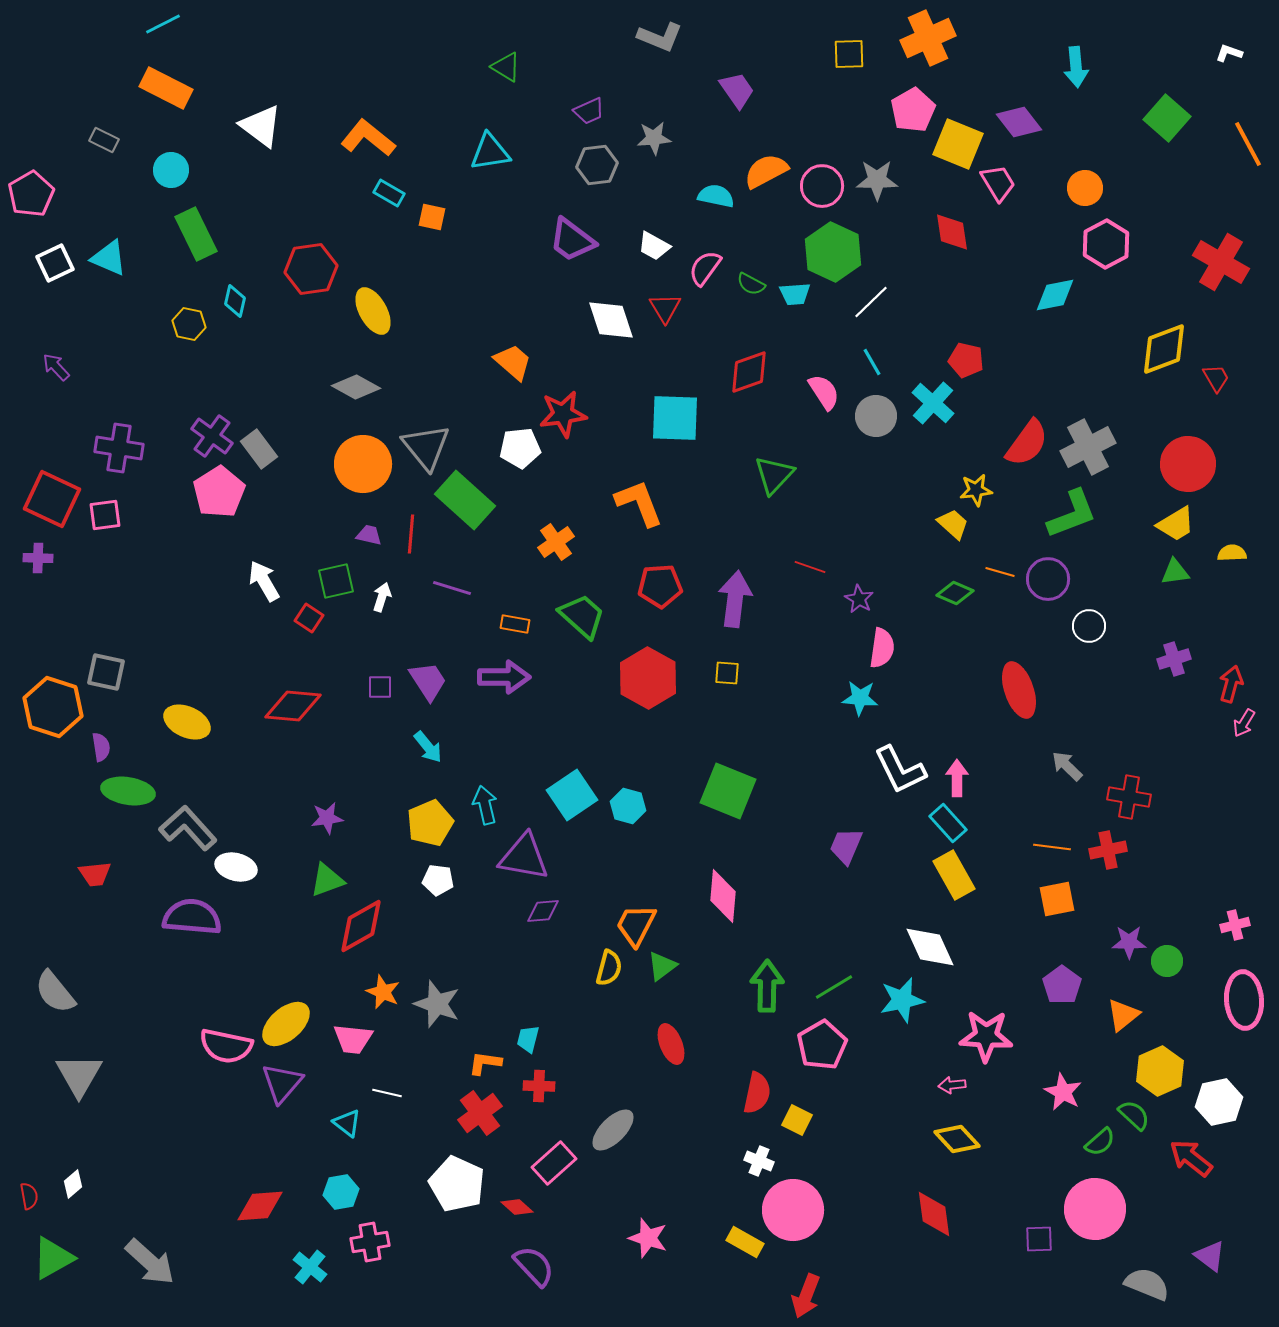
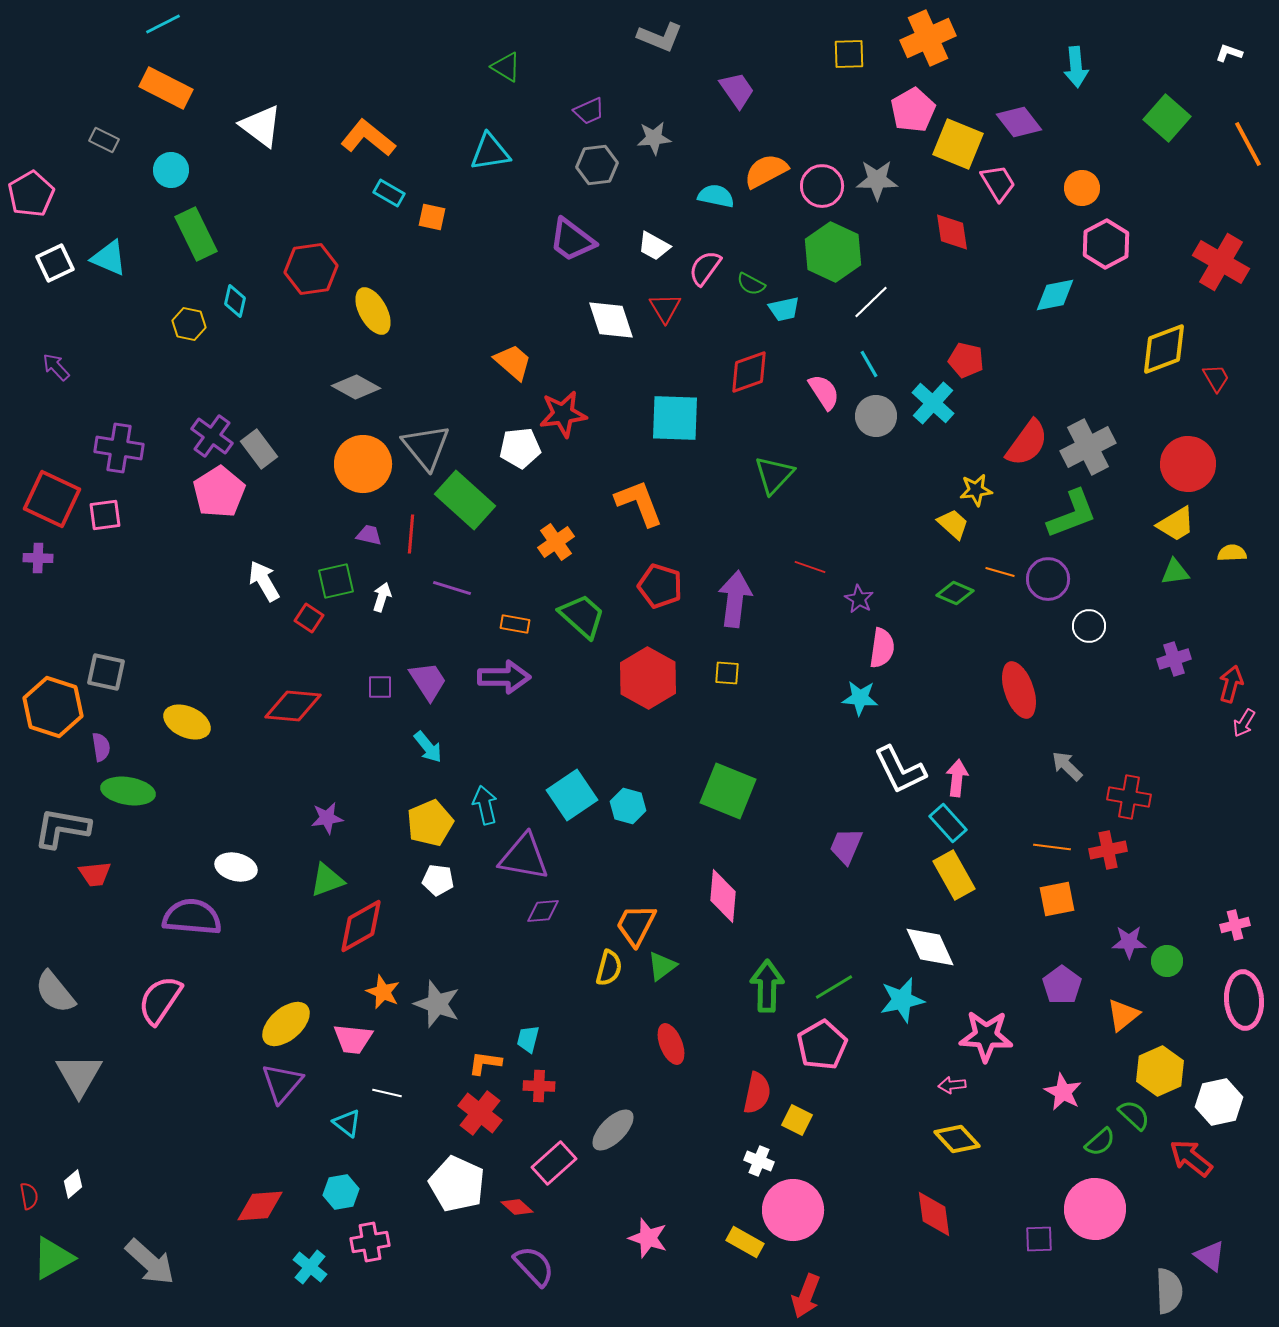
orange circle at (1085, 188): moved 3 px left
cyan trapezoid at (795, 294): moved 11 px left, 15 px down; rotated 8 degrees counterclockwise
cyan line at (872, 362): moved 3 px left, 2 px down
red pentagon at (660, 586): rotated 21 degrees clockwise
pink arrow at (957, 778): rotated 6 degrees clockwise
gray L-shape at (188, 828): moved 126 px left; rotated 38 degrees counterclockwise
pink semicircle at (226, 1046): moved 66 px left, 46 px up; rotated 112 degrees clockwise
red cross at (480, 1113): rotated 15 degrees counterclockwise
gray semicircle at (1147, 1284): moved 22 px right, 7 px down; rotated 66 degrees clockwise
